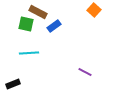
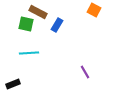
orange square: rotated 16 degrees counterclockwise
blue rectangle: moved 3 px right, 1 px up; rotated 24 degrees counterclockwise
purple line: rotated 32 degrees clockwise
